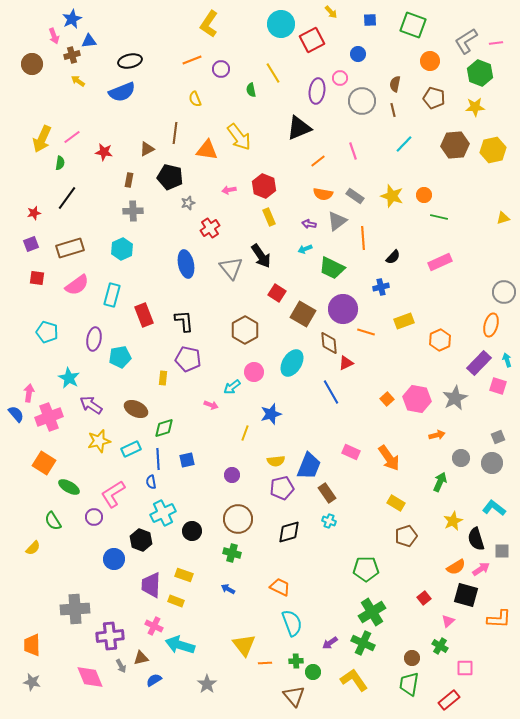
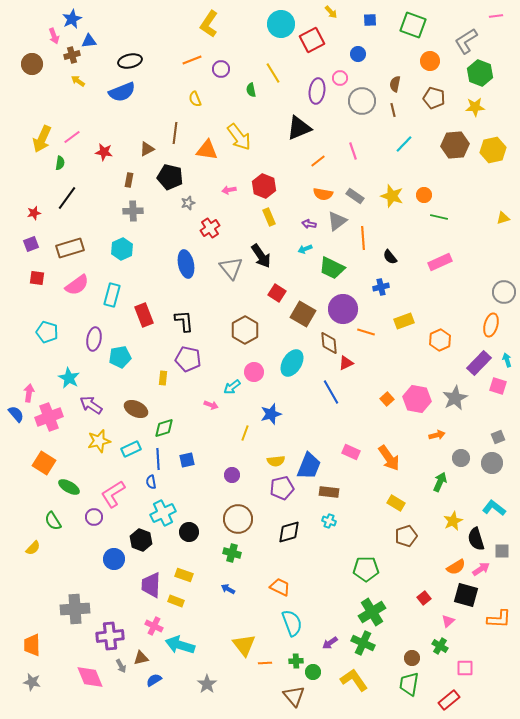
pink line at (496, 43): moved 27 px up
black semicircle at (393, 257): moved 3 px left; rotated 98 degrees clockwise
brown rectangle at (327, 493): moved 2 px right, 1 px up; rotated 48 degrees counterclockwise
black circle at (192, 531): moved 3 px left, 1 px down
